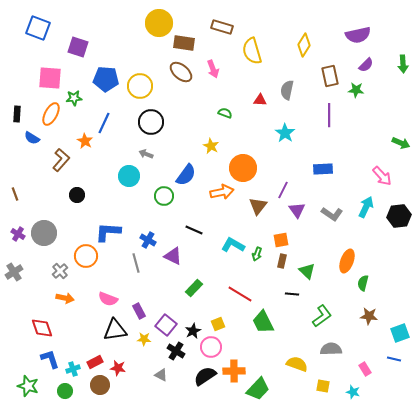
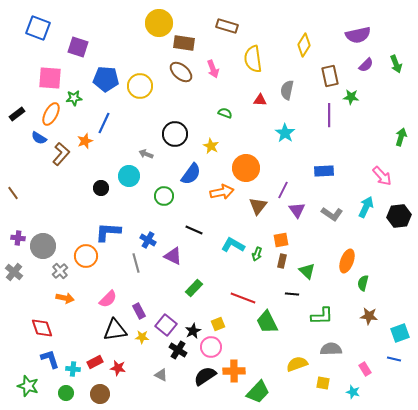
brown rectangle at (222, 27): moved 5 px right, 1 px up
yellow semicircle at (252, 51): moved 1 px right, 8 px down; rotated 8 degrees clockwise
green arrow at (403, 64): moved 7 px left; rotated 18 degrees counterclockwise
green star at (356, 90): moved 5 px left, 7 px down
black rectangle at (17, 114): rotated 49 degrees clockwise
black circle at (151, 122): moved 24 px right, 12 px down
blue semicircle at (32, 138): moved 7 px right
orange star at (85, 141): rotated 21 degrees clockwise
green arrow at (401, 143): moved 6 px up; rotated 96 degrees counterclockwise
brown L-shape at (61, 160): moved 6 px up
orange circle at (243, 168): moved 3 px right
blue rectangle at (323, 169): moved 1 px right, 2 px down
blue semicircle at (186, 175): moved 5 px right, 1 px up
brown line at (15, 194): moved 2 px left, 1 px up; rotated 16 degrees counterclockwise
black circle at (77, 195): moved 24 px right, 7 px up
gray circle at (44, 233): moved 1 px left, 13 px down
purple cross at (18, 234): moved 4 px down; rotated 24 degrees counterclockwise
gray cross at (14, 272): rotated 18 degrees counterclockwise
red line at (240, 294): moved 3 px right, 4 px down; rotated 10 degrees counterclockwise
pink semicircle at (108, 299): rotated 66 degrees counterclockwise
green L-shape at (322, 316): rotated 35 degrees clockwise
green trapezoid at (263, 322): moved 4 px right
yellow star at (144, 339): moved 2 px left, 2 px up
black cross at (176, 351): moved 2 px right, 1 px up
yellow semicircle at (297, 364): rotated 40 degrees counterclockwise
cyan cross at (73, 369): rotated 24 degrees clockwise
brown circle at (100, 385): moved 9 px down
yellow square at (323, 386): moved 3 px up
green trapezoid at (258, 389): moved 3 px down
green circle at (65, 391): moved 1 px right, 2 px down
